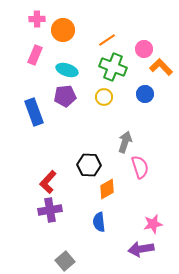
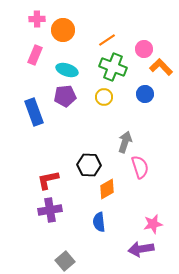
red L-shape: moved 2 px up; rotated 35 degrees clockwise
